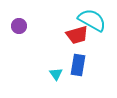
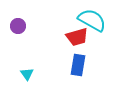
purple circle: moved 1 px left
red trapezoid: moved 2 px down
cyan triangle: moved 29 px left
